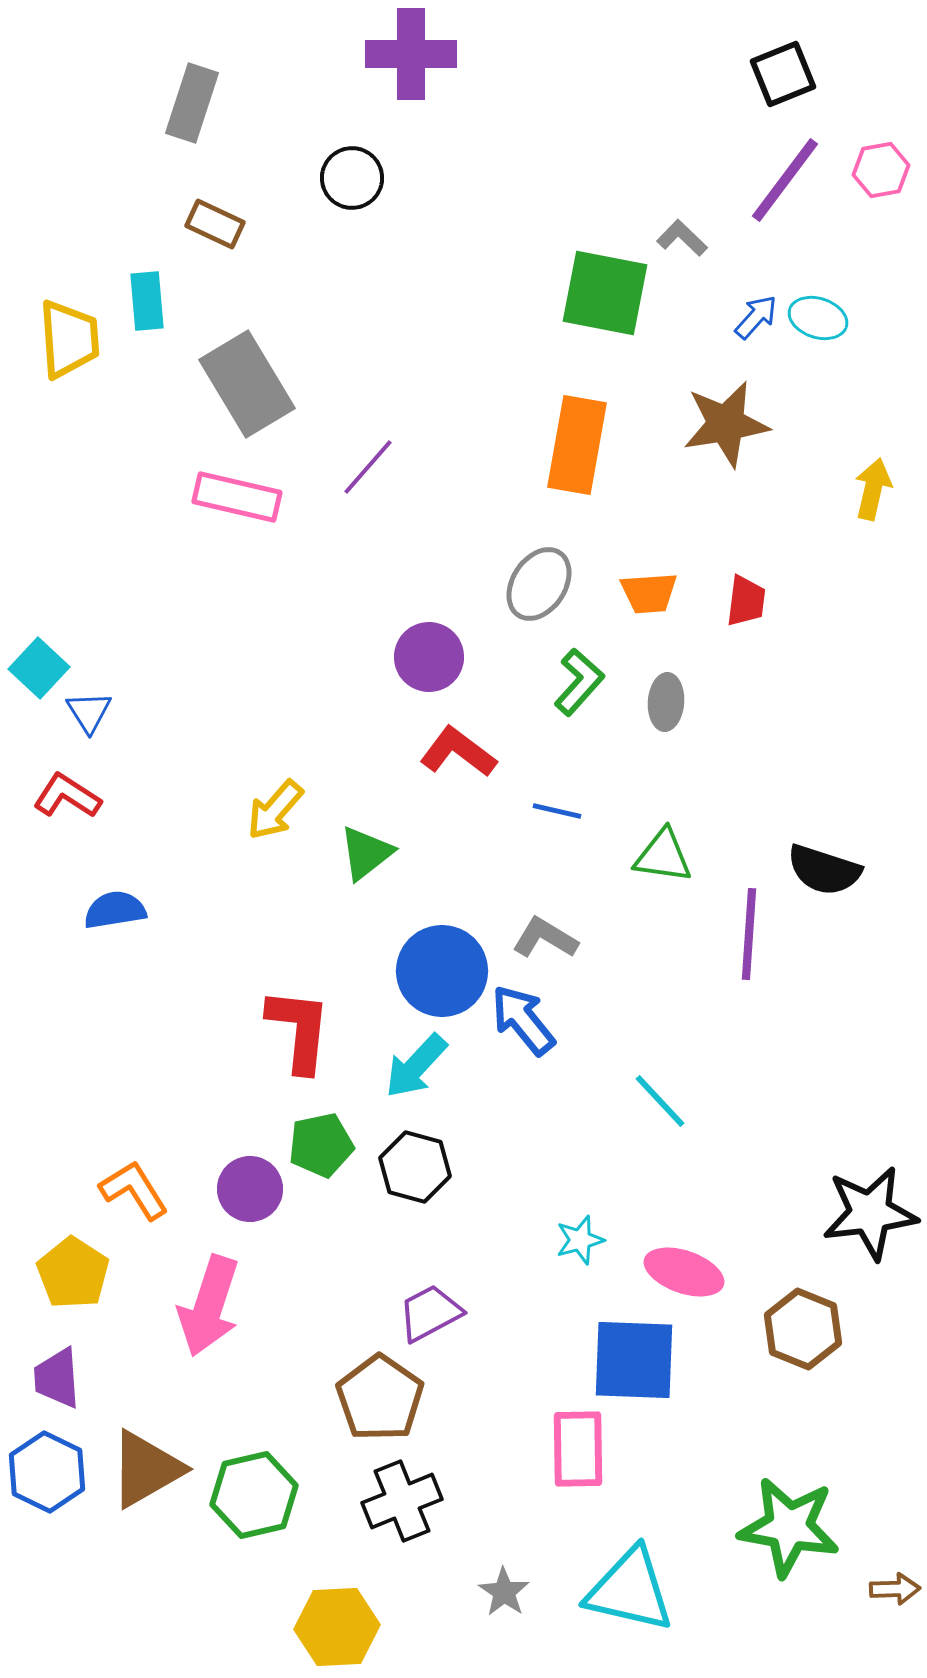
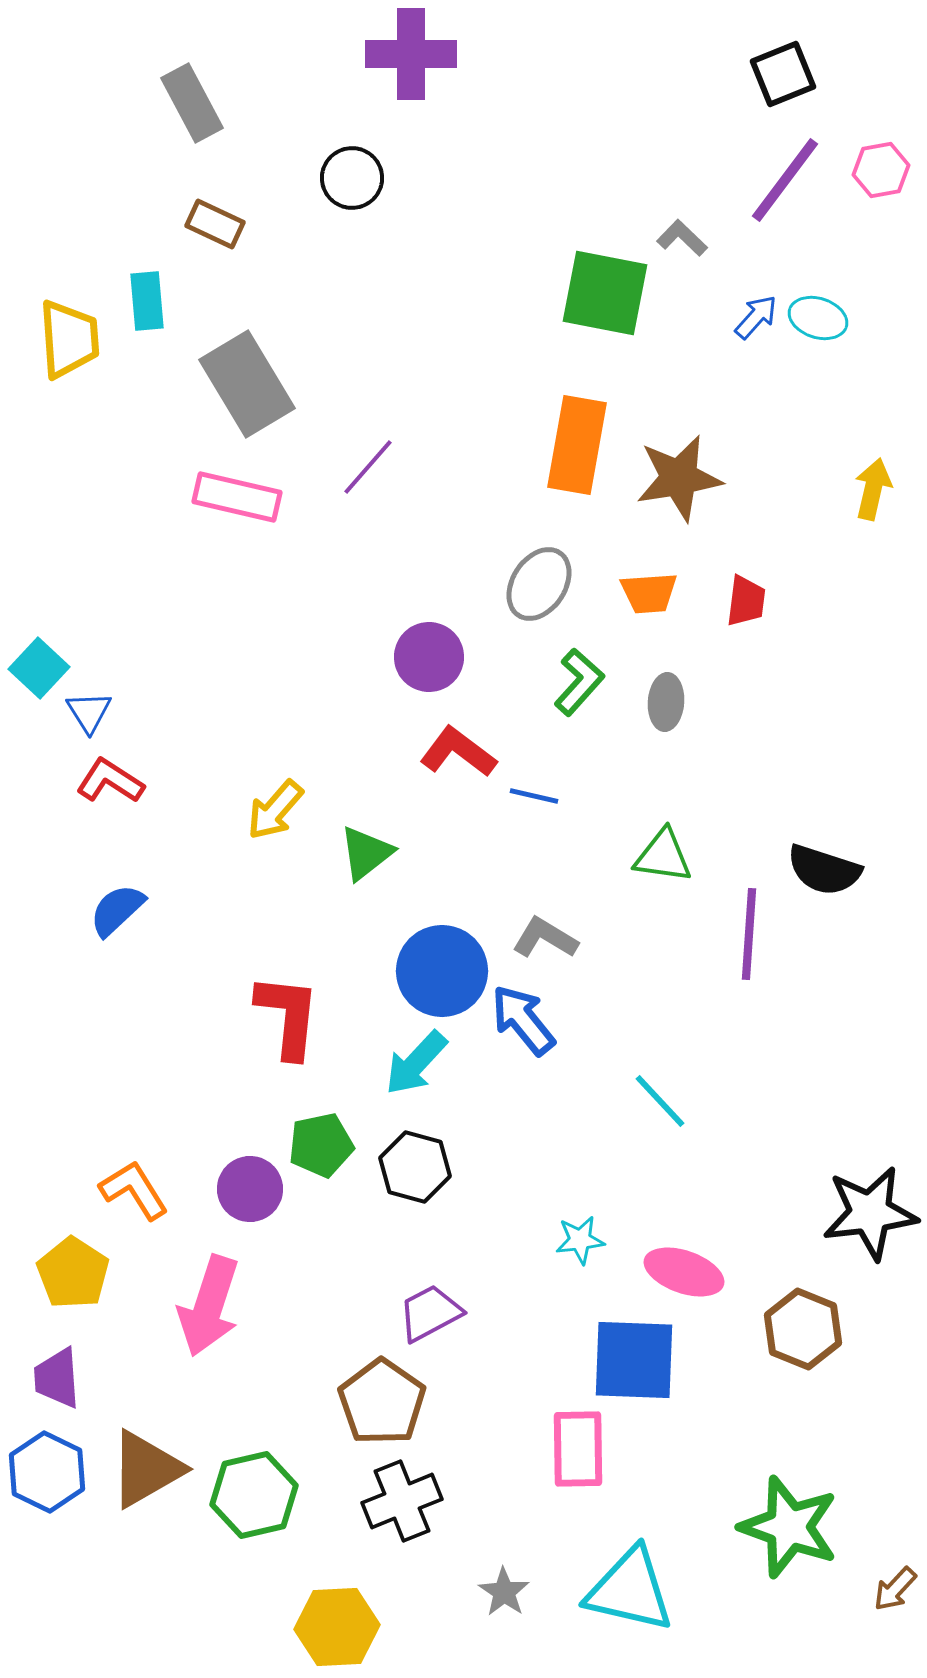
gray rectangle at (192, 103): rotated 46 degrees counterclockwise
brown star at (726, 424): moved 47 px left, 54 px down
red L-shape at (67, 796): moved 43 px right, 15 px up
blue line at (557, 811): moved 23 px left, 15 px up
blue semicircle at (115, 910): moved 2 px right; rotated 34 degrees counterclockwise
red L-shape at (299, 1030): moved 11 px left, 14 px up
cyan arrow at (416, 1066): moved 3 px up
cyan star at (580, 1240): rotated 9 degrees clockwise
brown pentagon at (380, 1398): moved 2 px right, 4 px down
green star at (789, 1527): rotated 10 degrees clockwise
brown arrow at (895, 1589): rotated 135 degrees clockwise
